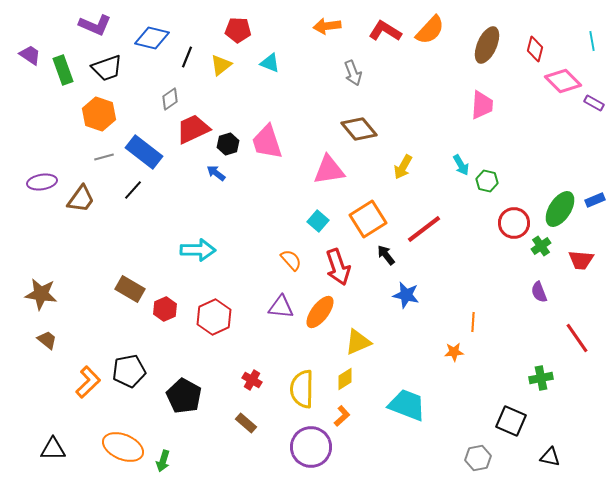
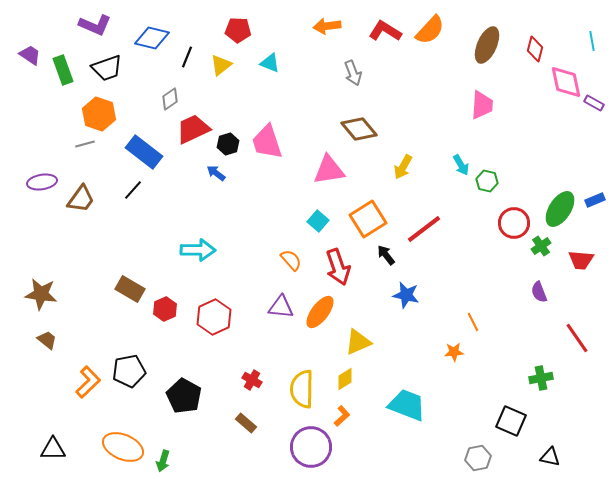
pink diamond at (563, 81): moved 3 px right, 1 px down; rotated 33 degrees clockwise
gray line at (104, 157): moved 19 px left, 13 px up
orange line at (473, 322): rotated 30 degrees counterclockwise
